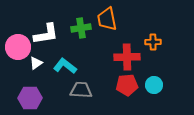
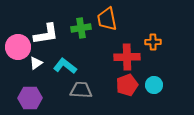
red pentagon: rotated 15 degrees counterclockwise
